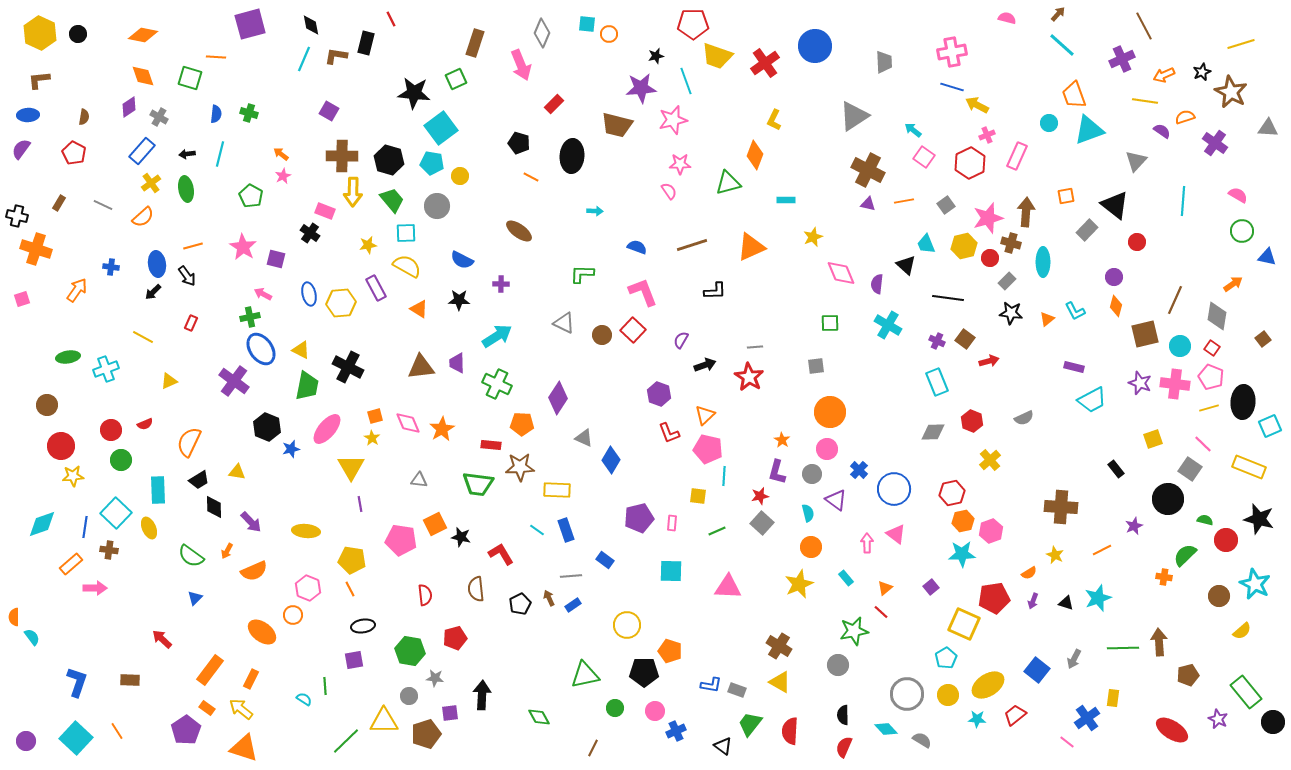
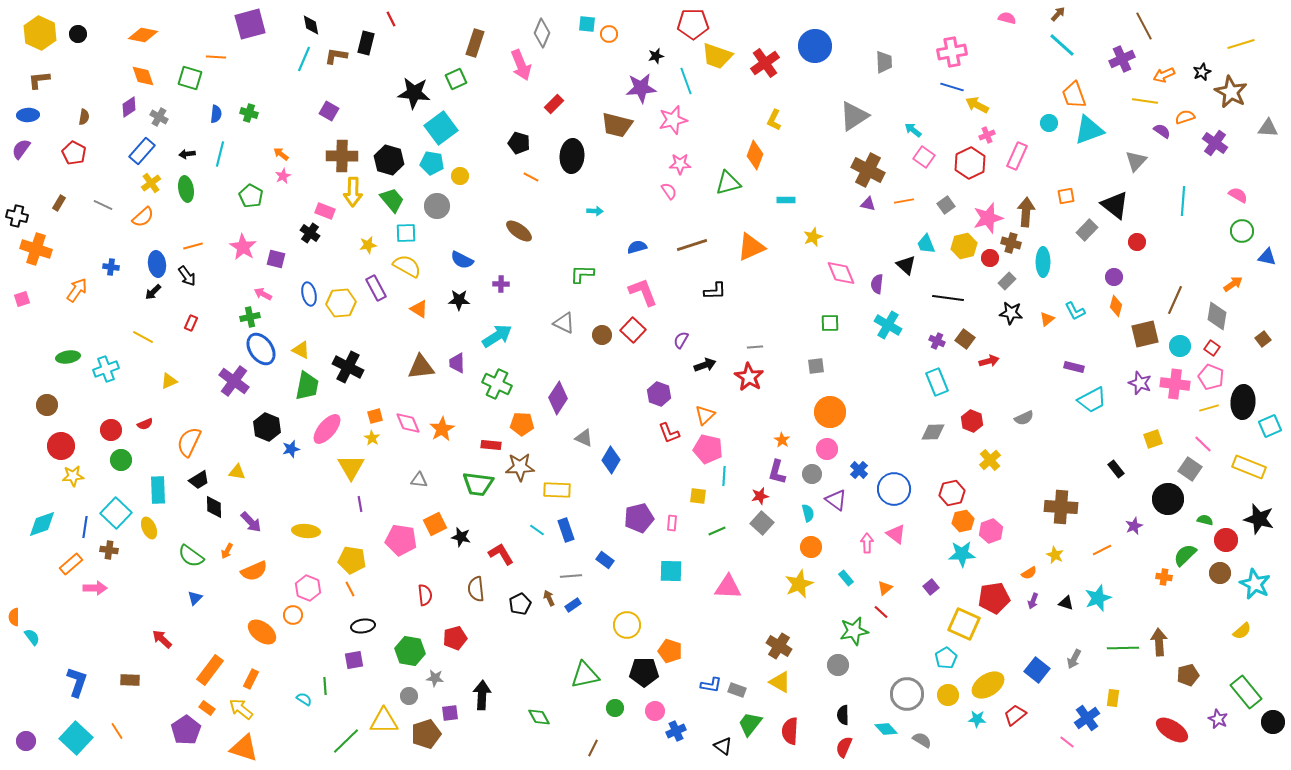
blue semicircle at (637, 247): rotated 36 degrees counterclockwise
brown circle at (1219, 596): moved 1 px right, 23 px up
